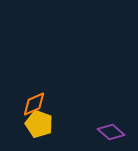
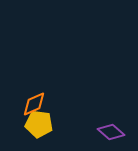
yellow pentagon: rotated 12 degrees counterclockwise
